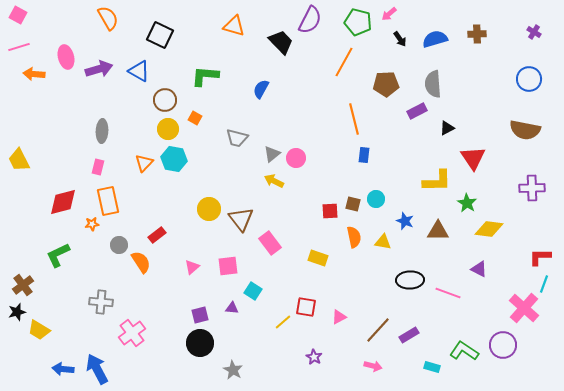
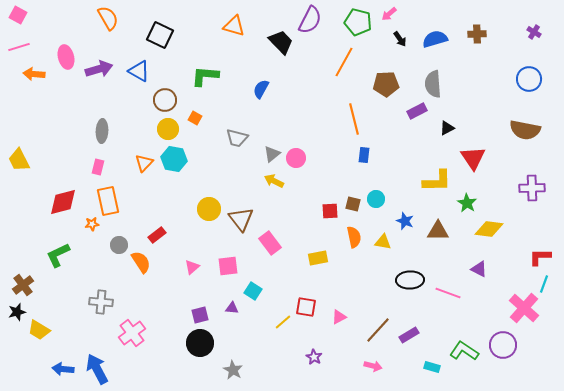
yellow rectangle at (318, 258): rotated 30 degrees counterclockwise
